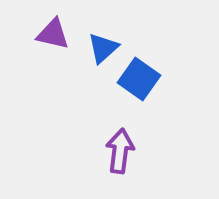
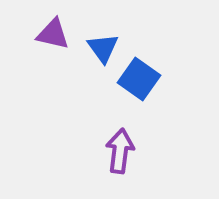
blue triangle: rotated 24 degrees counterclockwise
